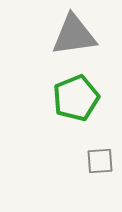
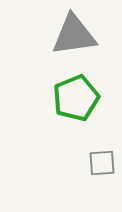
gray square: moved 2 px right, 2 px down
